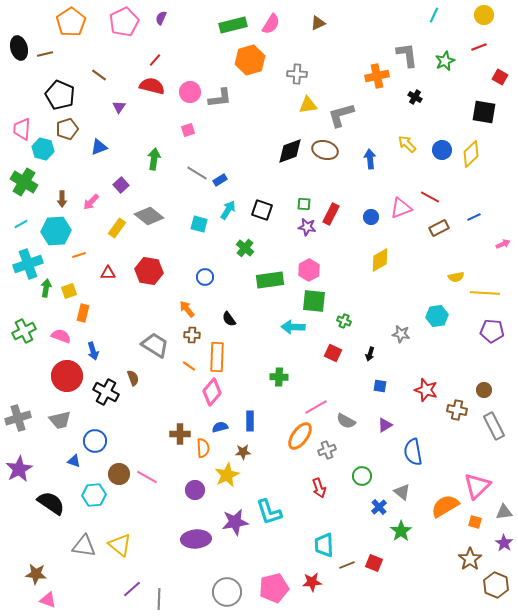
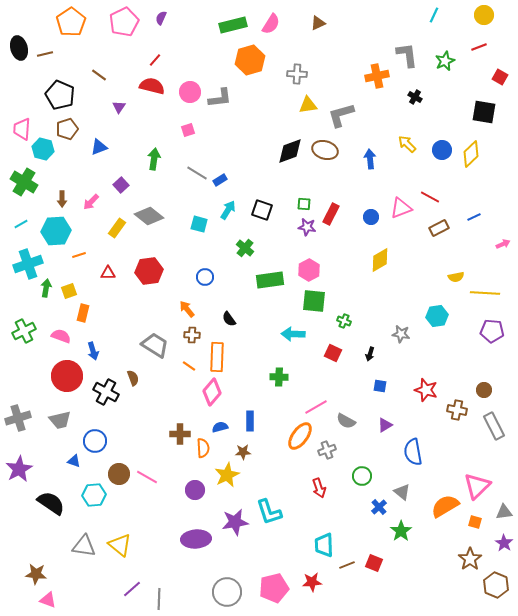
red hexagon at (149, 271): rotated 16 degrees counterclockwise
cyan arrow at (293, 327): moved 7 px down
